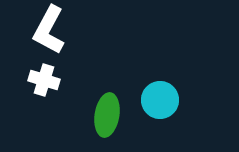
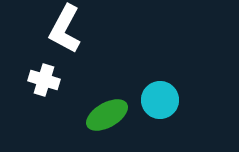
white L-shape: moved 16 px right, 1 px up
green ellipse: rotated 51 degrees clockwise
